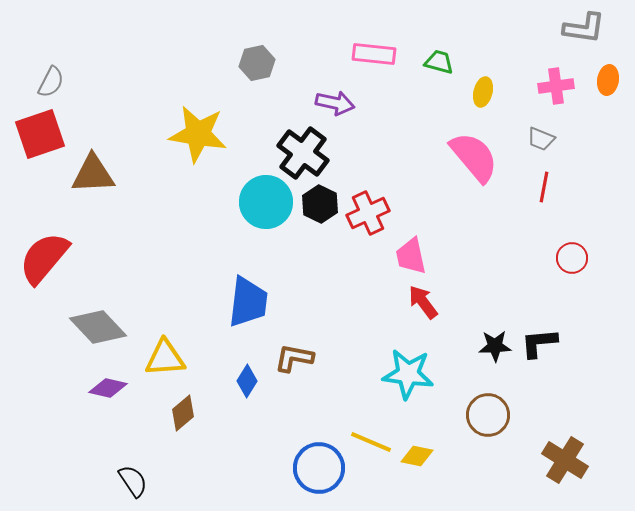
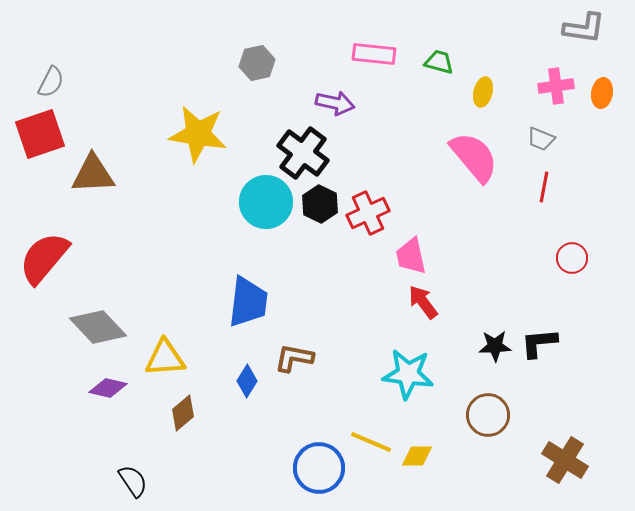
orange ellipse: moved 6 px left, 13 px down
yellow diamond: rotated 12 degrees counterclockwise
